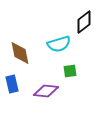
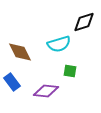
black diamond: rotated 20 degrees clockwise
brown diamond: moved 1 px up; rotated 15 degrees counterclockwise
green square: rotated 16 degrees clockwise
blue rectangle: moved 2 px up; rotated 24 degrees counterclockwise
